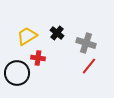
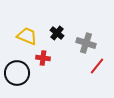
yellow trapezoid: rotated 55 degrees clockwise
red cross: moved 5 px right
red line: moved 8 px right
